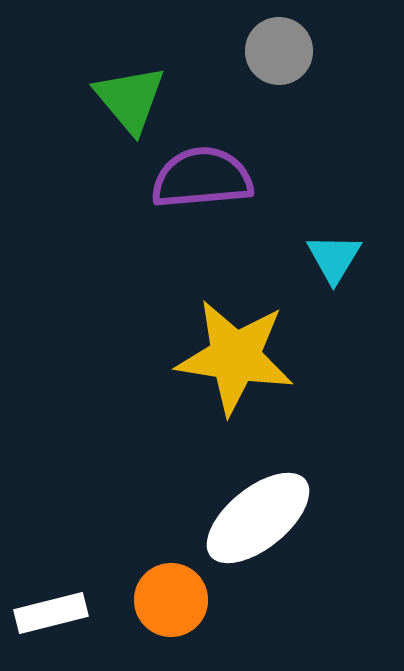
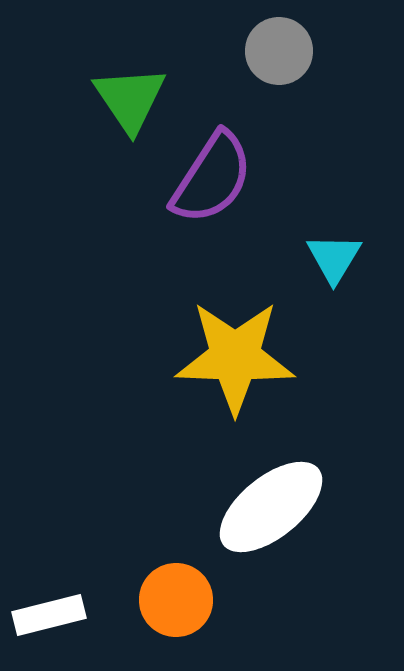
green triangle: rotated 6 degrees clockwise
purple semicircle: moved 10 px right; rotated 128 degrees clockwise
yellow star: rotated 7 degrees counterclockwise
white ellipse: moved 13 px right, 11 px up
orange circle: moved 5 px right
white rectangle: moved 2 px left, 2 px down
